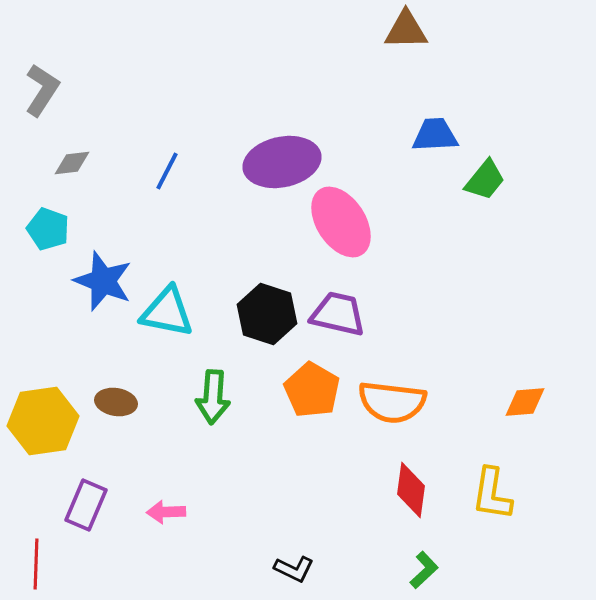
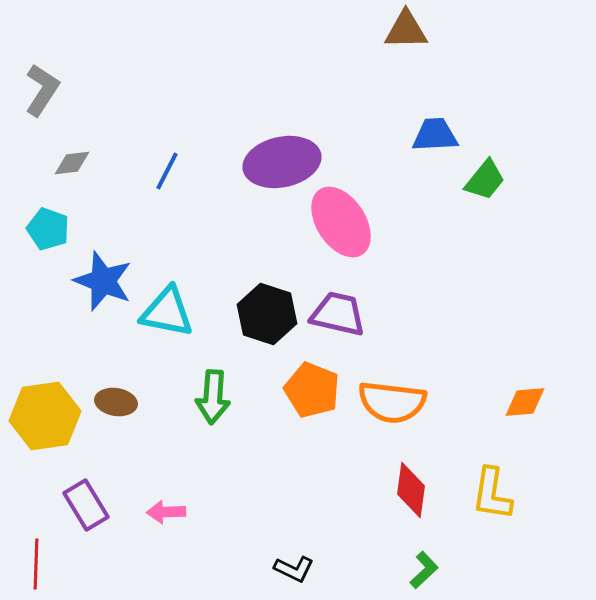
orange pentagon: rotated 8 degrees counterclockwise
yellow hexagon: moved 2 px right, 5 px up
purple rectangle: rotated 54 degrees counterclockwise
